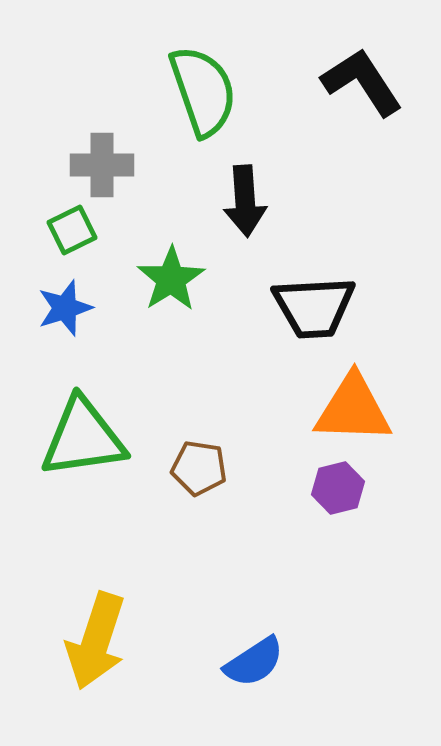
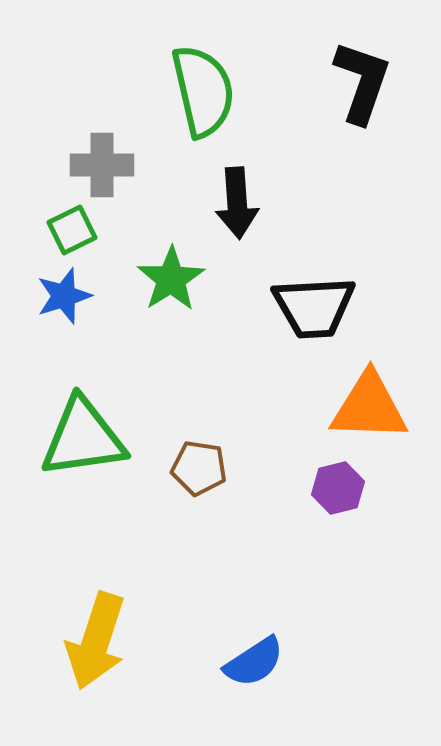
black L-shape: rotated 52 degrees clockwise
green semicircle: rotated 6 degrees clockwise
black arrow: moved 8 px left, 2 px down
blue star: moved 1 px left, 12 px up
orange triangle: moved 16 px right, 2 px up
